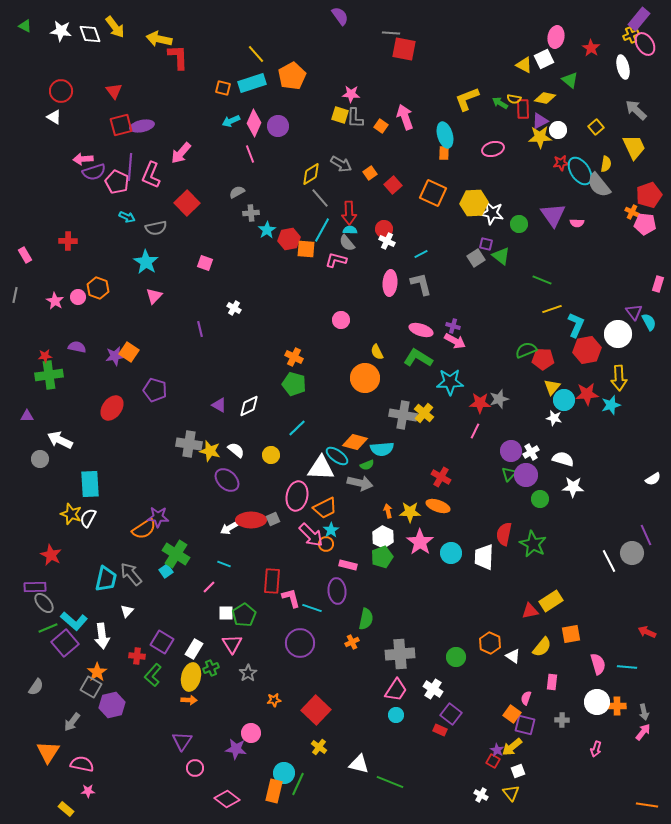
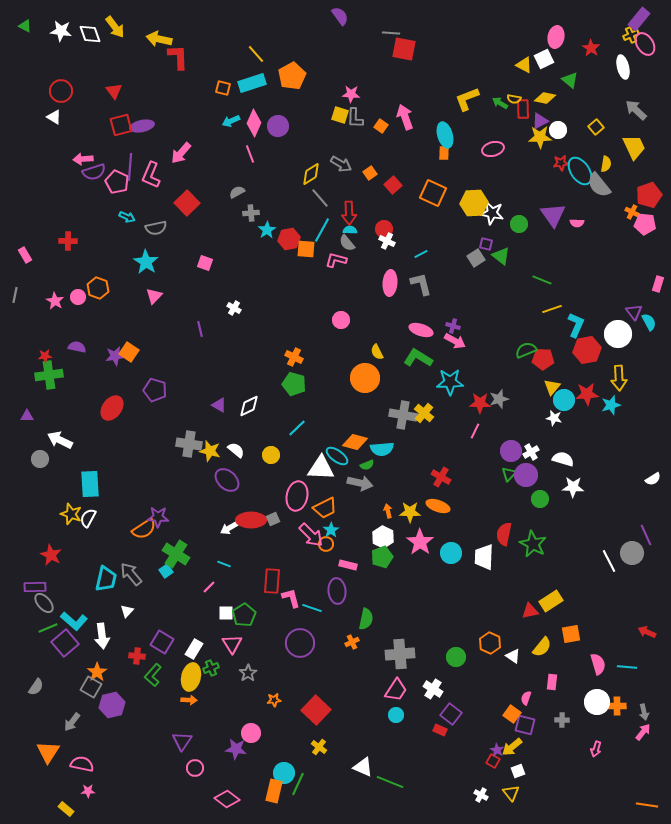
white triangle at (359, 764): moved 4 px right, 3 px down; rotated 10 degrees clockwise
